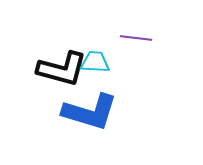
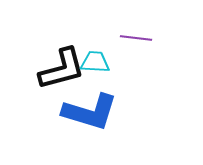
black L-shape: rotated 30 degrees counterclockwise
